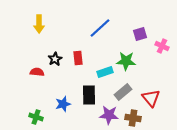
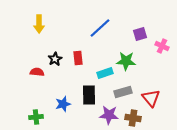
cyan rectangle: moved 1 px down
gray rectangle: rotated 24 degrees clockwise
green cross: rotated 24 degrees counterclockwise
